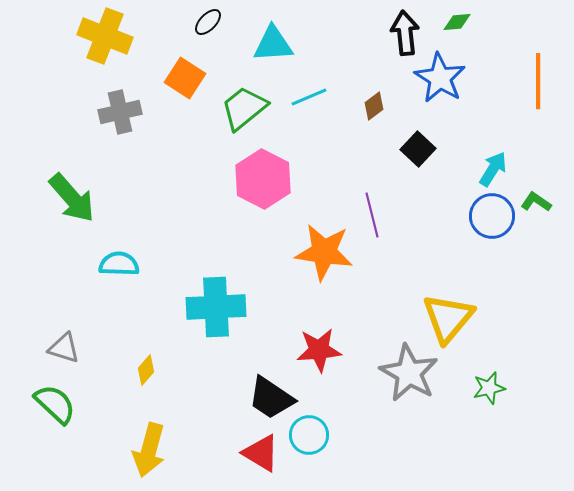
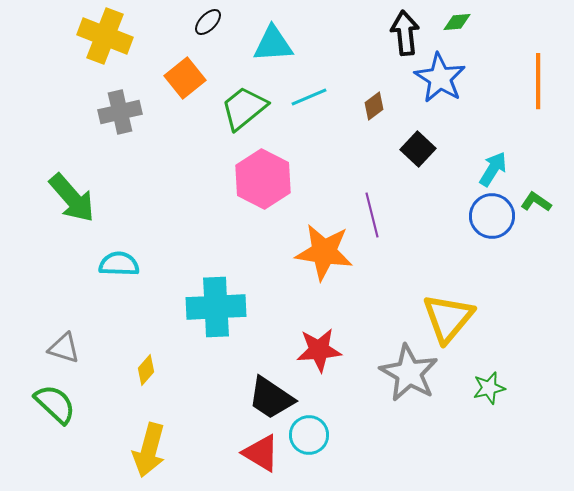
orange square: rotated 18 degrees clockwise
